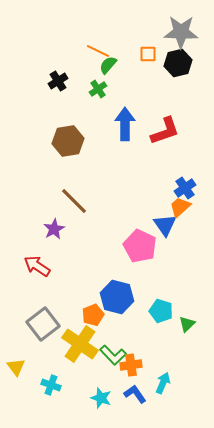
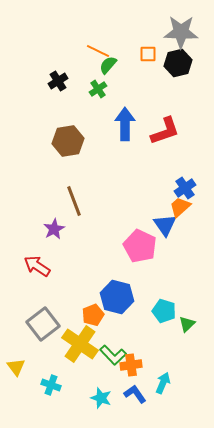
brown line: rotated 24 degrees clockwise
cyan pentagon: moved 3 px right
